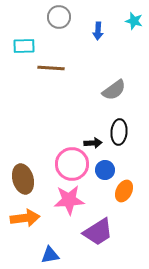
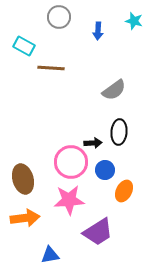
cyan rectangle: rotated 30 degrees clockwise
pink circle: moved 1 px left, 2 px up
